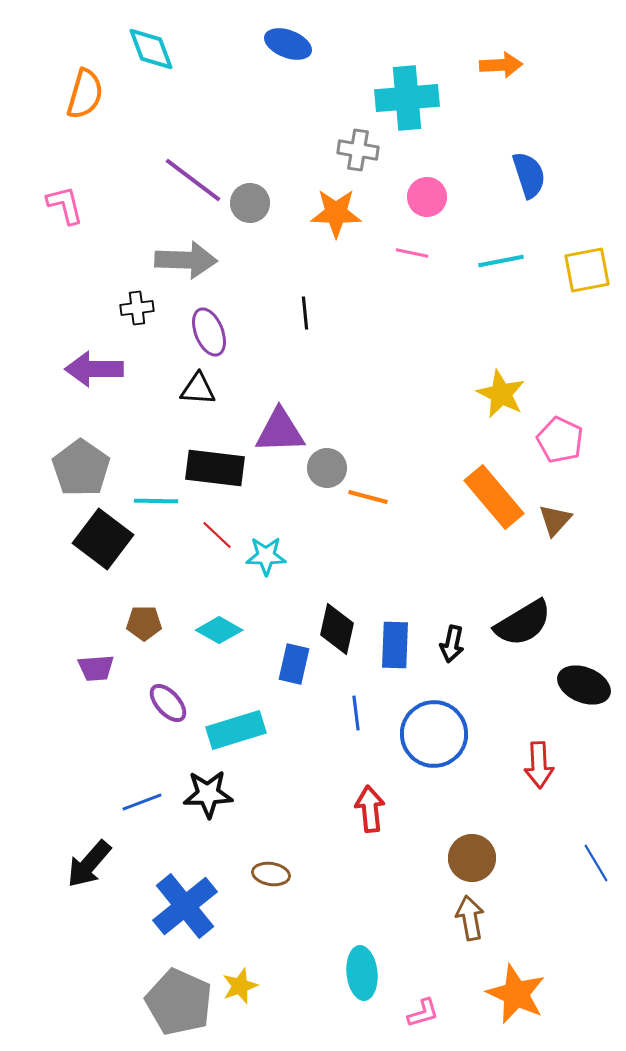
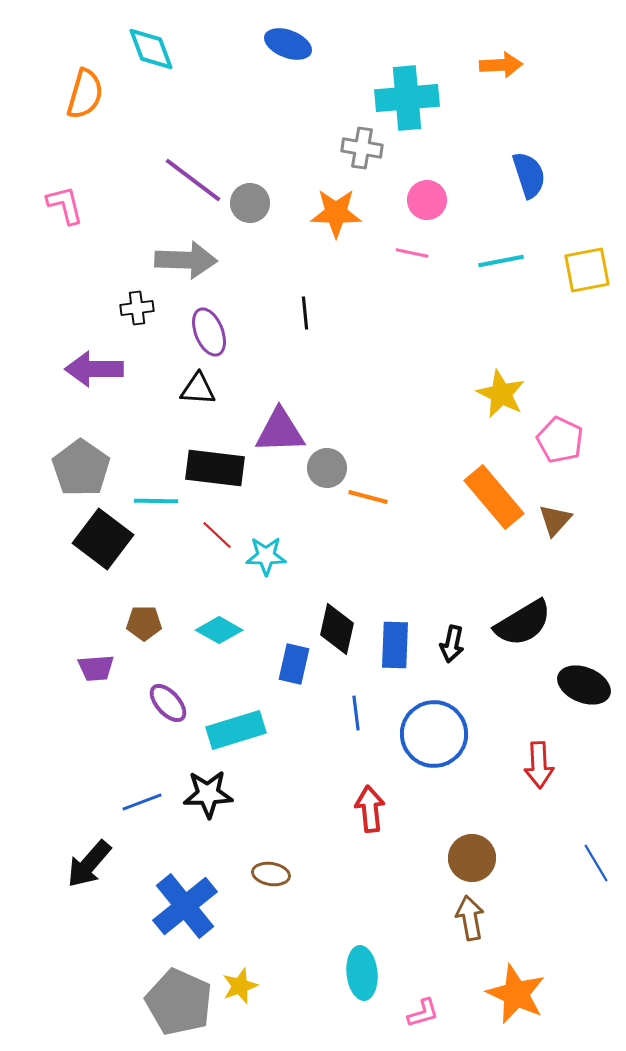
gray cross at (358, 150): moved 4 px right, 2 px up
pink circle at (427, 197): moved 3 px down
